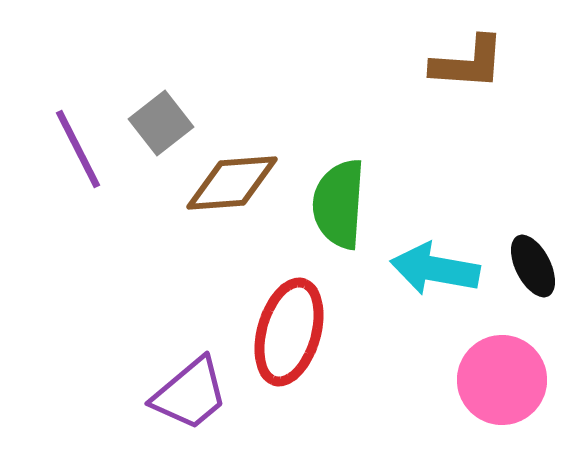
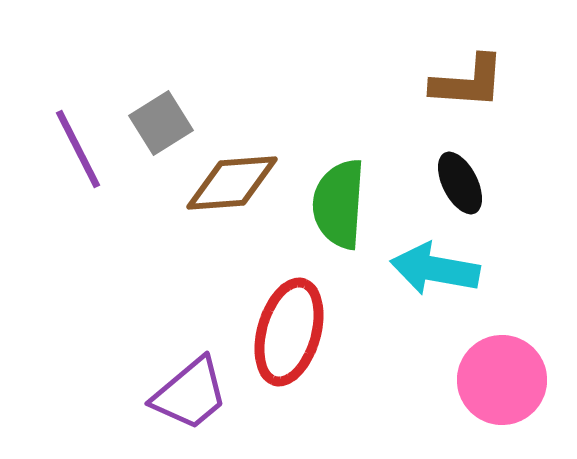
brown L-shape: moved 19 px down
gray square: rotated 6 degrees clockwise
black ellipse: moved 73 px left, 83 px up
